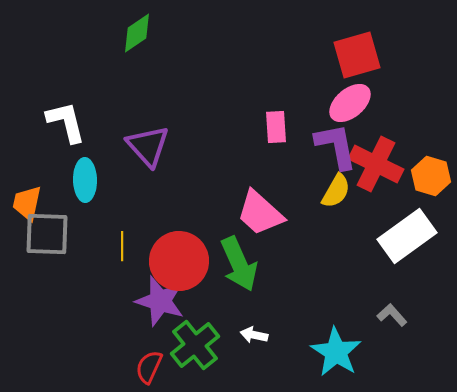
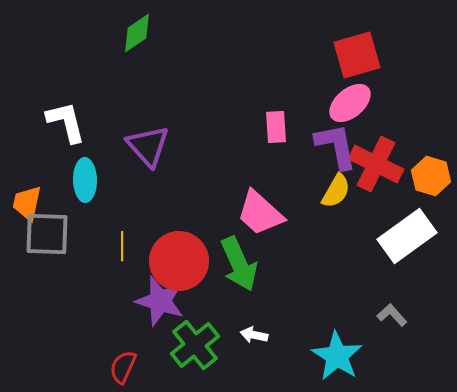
cyan star: moved 1 px right, 4 px down
red semicircle: moved 26 px left
